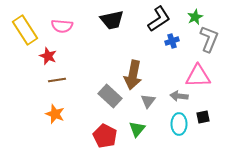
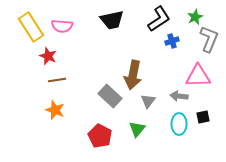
yellow rectangle: moved 6 px right, 3 px up
orange star: moved 4 px up
red pentagon: moved 5 px left
